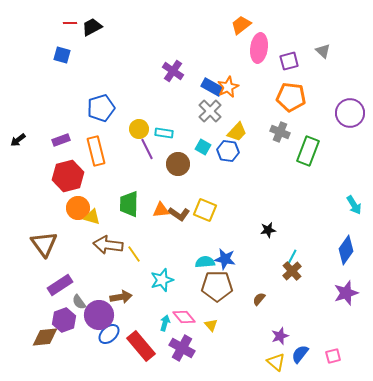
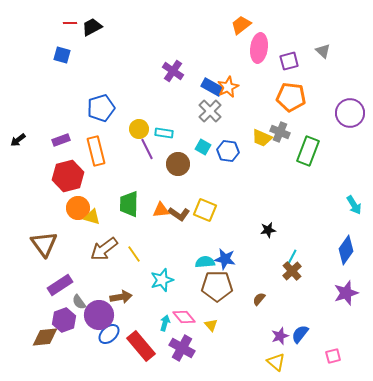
yellow trapezoid at (237, 132): moved 25 px right, 6 px down; rotated 70 degrees clockwise
brown arrow at (108, 245): moved 4 px left, 4 px down; rotated 44 degrees counterclockwise
blue semicircle at (300, 354): moved 20 px up
